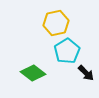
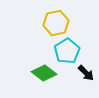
green diamond: moved 11 px right
